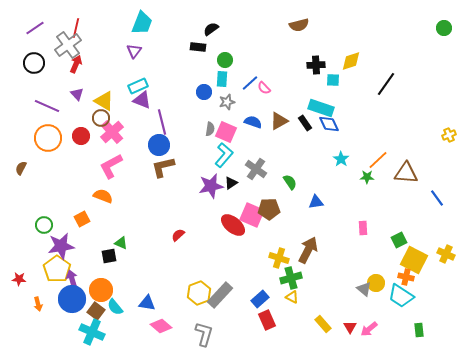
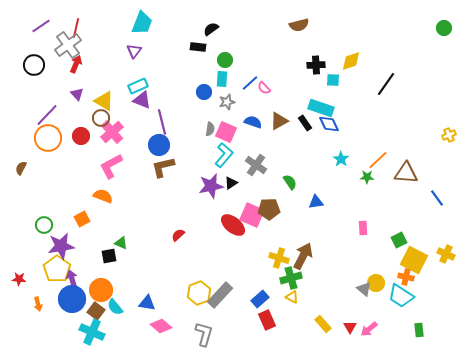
purple line at (35, 28): moved 6 px right, 2 px up
black circle at (34, 63): moved 2 px down
purple line at (47, 106): moved 9 px down; rotated 70 degrees counterclockwise
gray cross at (256, 169): moved 4 px up
brown arrow at (308, 250): moved 5 px left, 6 px down
